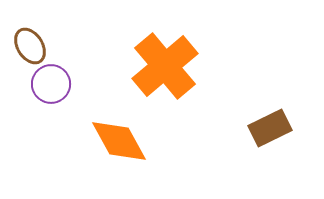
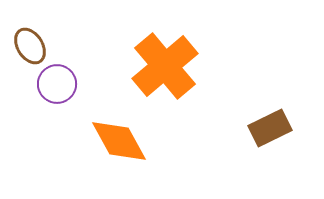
purple circle: moved 6 px right
